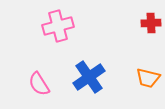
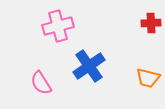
blue cross: moved 11 px up
pink semicircle: moved 2 px right, 1 px up
